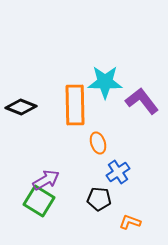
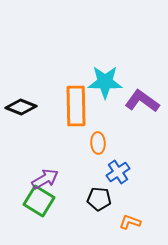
purple L-shape: rotated 16 degrees counterclockwise
orange rectangle: moved 1 px right, 1 px down
orange ellipse: rotated 15 degrees clockwise
purple arrow: moved 1 px left, 1 px up
